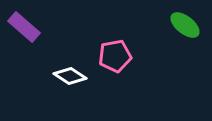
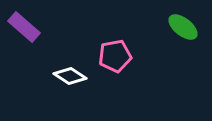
green ellipse: moved 2 px left, 2 px down
